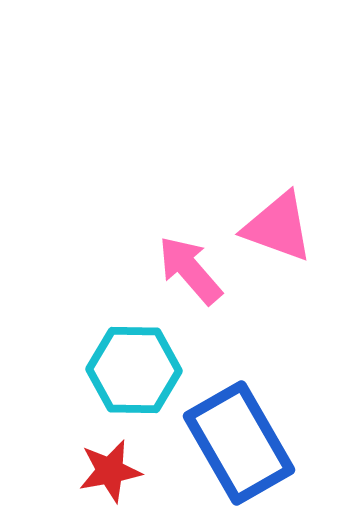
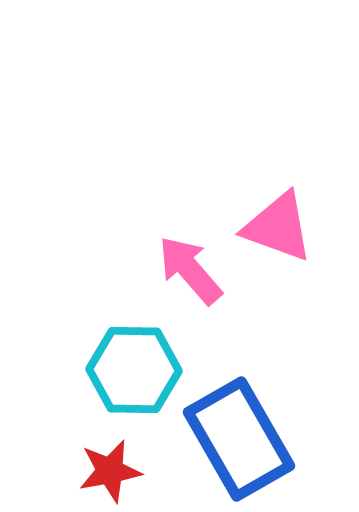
blue rectangle: moved 4 px up
